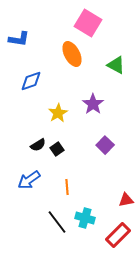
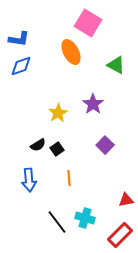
orange ellipse: moved 1 px left, 2 px up
blue diamond: moved 10 px left, 15 px up
blue arrow: rotated 60 degrees counterclockwise
orange line: moved 2 px right, 9 px up
red rectangle: moved 2 px right
